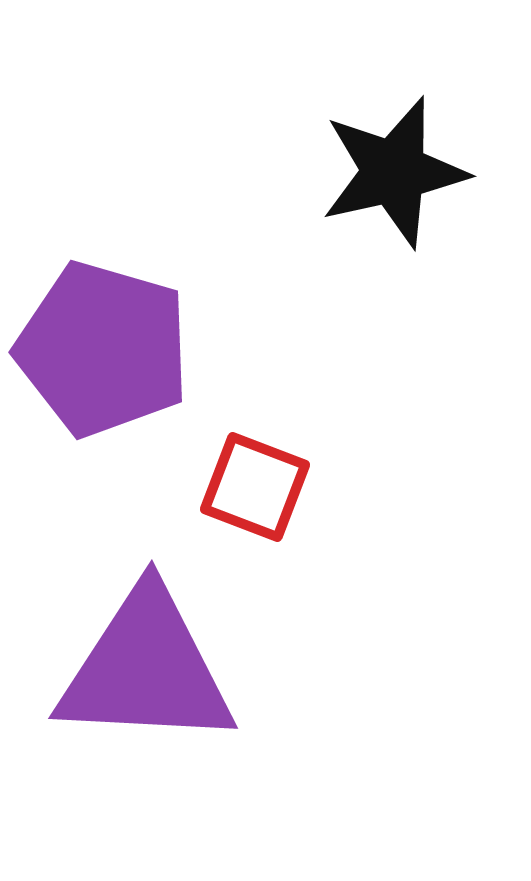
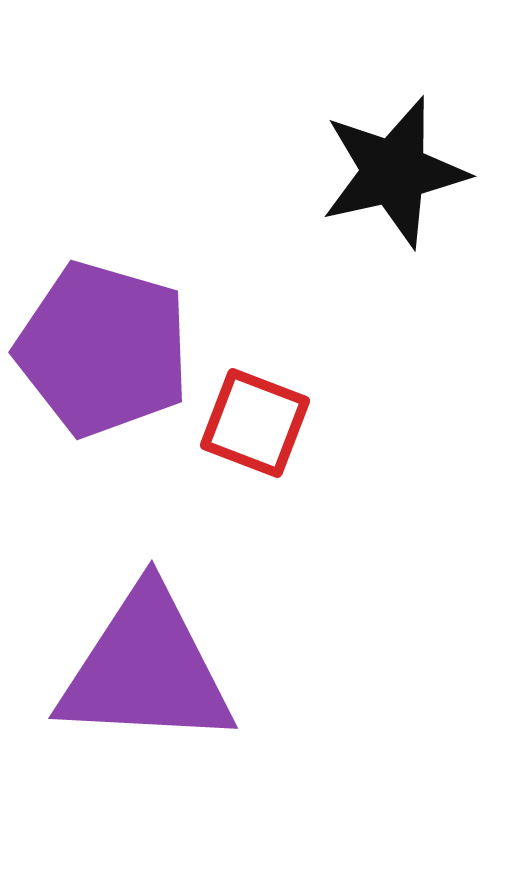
red square: moved 64 px up
